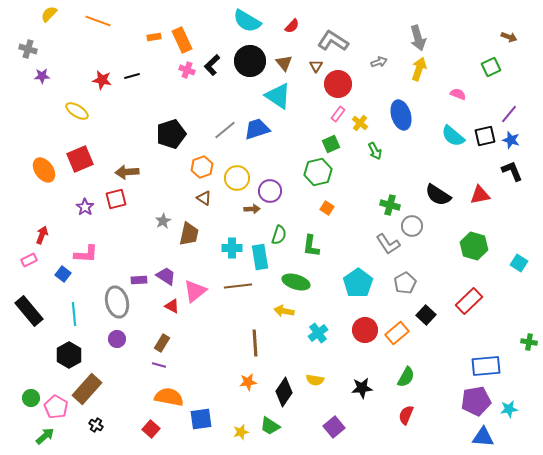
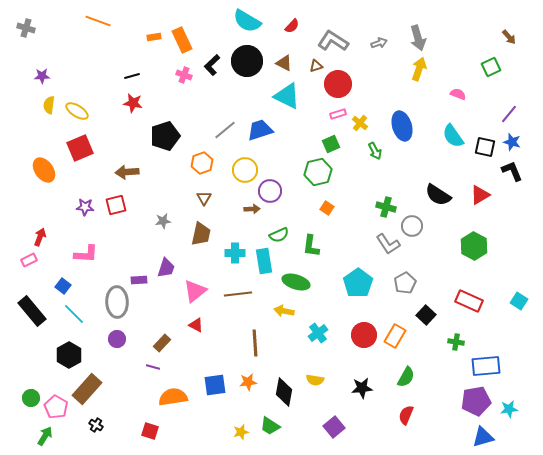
yellow semicircle at (49, 14): moved 91 px down; rotated 36 degrees counterclockwise
brown arrow at (509, 37): rotated 28 degrees clockwise
gray cross at (28, 49): moved 2 px left, 21 px up
black circle at (250, 61): moved 3 px left
gray arrow at (379, 62): moved 19 px up
brown triangle at (284, 63): rotated 24 degrees counterclockwise
brown triangle at (316, 66): rotated 40 degrees clockwise
pink cross at (187, 70): moved 3 px left, 5 px down
red star at (102, 80): moved 31 px right, 23 px down
cyan triangle at (278, 96): moved 9 px right; rotated 8 degrees counterclockwise
pink rectangle at (338, 114): rotated 35 degrees clockwise
blue ellipse at (401, 115): moved 1 px right, 11 px down
blue trapezoid at (257, 129): moved 3 px right, 1 px down
black pentagon at (171, 134): moved 6 px left, 2 px down
cyan semicircle at (453, 136): rotated 15 degrees clockwise
black square at (485, 136): moved 11 px down; rotated 25 degrees clockwise
blue star at (511, 140): moved 1 px right, 2 px down
red square at (80, 159): moved 11 px up
orange hexagon at (202, 167): moved 4 px up
yellow circle at (237, 178): moved 8 px right, 8 px up
red triangle at (480, 195): rotated 20 degrees counterclockwise
brown triangle at (204, 198): rotated 28 degrees clockwise
red square at (116, 199): moved 6 px down
green cross at (390, 205): moved 4 px left, 2 px down
purple star at (85, 207): rotated 30 degrees counterclockwise
gray star at (163, 221): rotated 21 degrees clockwise
brown trapezoid at (189, 234): moved 12 px right
red arrow at (42, 235): moved 2 px left, 2 px down
green semicircle at (279, 235): rotated 48 degrees clockwise
green hexagon at (474, 246): rotated 12 degrees clockwise
cyan cross at (232, 248): moved 3 px right, 5 px down
cyan rectangle at (260, 257): moved 4 px right, 4 px down
cyan square at (519, 263): moved 38 px down
blue square at (63, 274): moved 12 px down
purple trapezoid at (166, 276): moved 8 px up; rotated 75 degrees clockwise
brown line at (238, 286): moved 8 px down
red rectangle at (469, 301): rotated 68 degrees clockwise
gray ellipse at (117, 302): rotated 12 degrees clockwise
red triangle at (172, 306): moved 24 px right, 19 px down
black rectangle at (29, 311): moved 3 px right
cyan line at (74, 314): rotated 40 degrees counterclockwise
red circle at (365, 330): moved 1 px left, 5 px down
orange rectangle at (397, 333): moved 2 px left, 3 px down; rotated 20 degrees counterclockwise
green cross at (529, 342): moved 73 px left
brown rectangle at (162, 343): rotated 12 degrees clockwise
purple line at (159, 365): moved 6 px left, 2 px down
black diamond at (284, 392): rotated 24 degrees counterclockwise
orange semicircle at (169, 397): moved 4 px right; rotated 20 degrees counterclockwise
blue square at (201, 419): moved 14 px right, 34 px up
red square at (151, 429): moved 1 px left, 2 px down; rotated 24 degrees counterclockwise
green arrow at (45, 436): rotated 18 degrees counterclockwise
blue triangle at (483, 437): rotated 20 degrees counterclockwise
